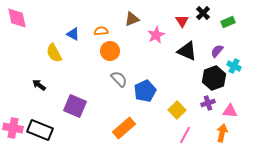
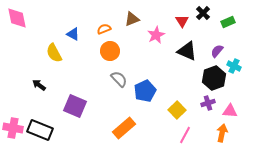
orange semicircle: moved 3 px right, 2 px up; rotated 16 degrees counterclockwise
